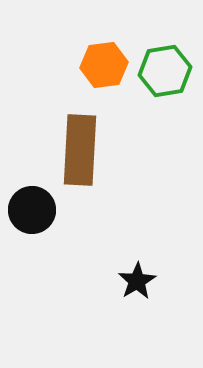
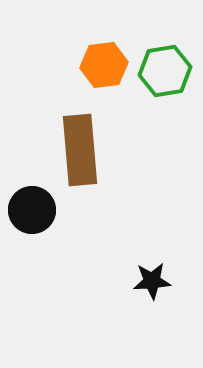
brown rectangle: rotated 8 degrees counterclockwise
black star: moved 15 px right; rotated 27 degrees clockwise
